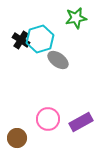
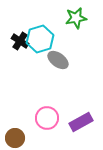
black cross: moved 1 px left, 1 px down
pink circle: moved 1 px left, 1 px up
brown circle: moved 2 px left
